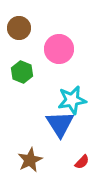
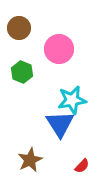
red semicircle: moved 4 px down
